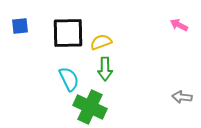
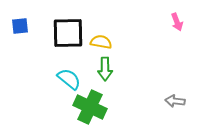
pink arrow: moved 2 px left, 3 px up; rotated 138 degrees counterclockwise
yellow semicircle: rotated 30 degrees clockwise
cyan semicircle: rotated 25 degrees counterclockwise
gray arrow: moved 7 px left, 4 px down
